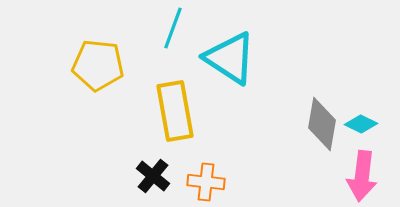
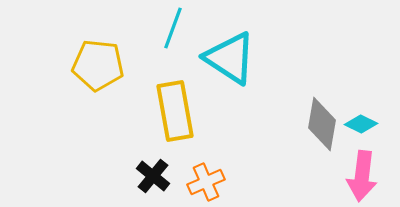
orange cross: rotated 30 degrees counterclockwise
